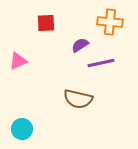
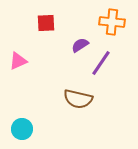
orange cross: moved 2 px right
purple line: rotated 44 degrees counterclockwise
